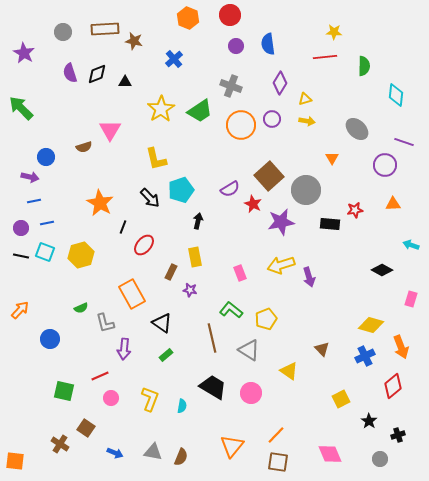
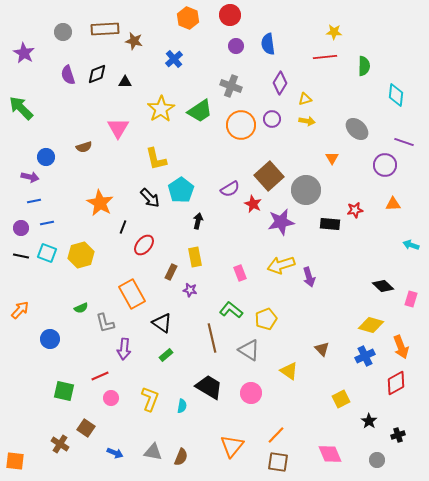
purple semicircle at (70, 73): moved 2 px left, 2 px down
pink triangle at (110, 130): moved 8 px right, 2 px up
cyan pentagon at (181, 190): rotated 15 degrees counterclockwise
cyan square at (45, 252): moved 2 px right, 1 px down
black diamond at (382, 270): moved 1 px right, 16 px down; rotated 15 degrees clockwise
red diamond at (393, 386): moved 3 px right, 3 px up; rotated 10 degrees clockwise
black trapezoid at (213, 387): moved 4 px left
gray circle at (380, 459): moved 3 px left, 1 px down
